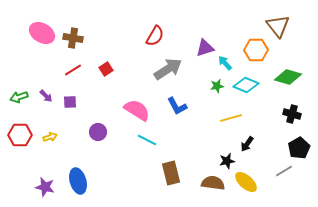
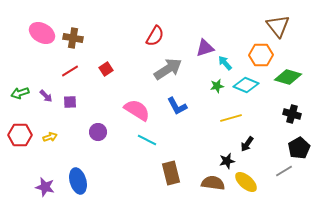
orange hexagon: moved 5 px right, 5 px down
red line: moved 3 px left, 1 px down
green arrow: moved 1 px right, 4 px up
